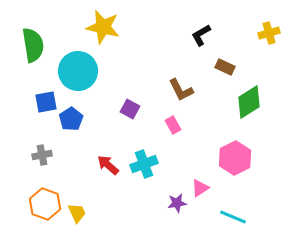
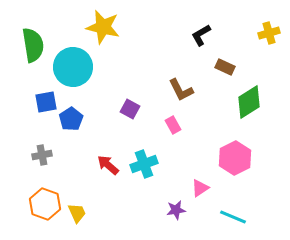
cyan circle: moved 5 px left, 4 px up
purple star: moved 1 px left, 7 px down
